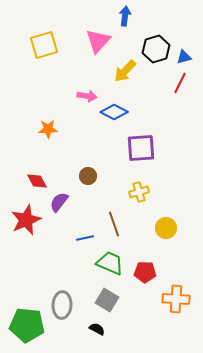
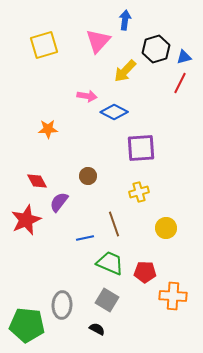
blue arrow: moved 4 px down
orange cross: moved 3 px left, 3 px up
